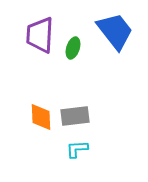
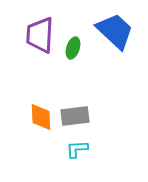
blue trapezoid: rotated 9 degrees counterclockwise
